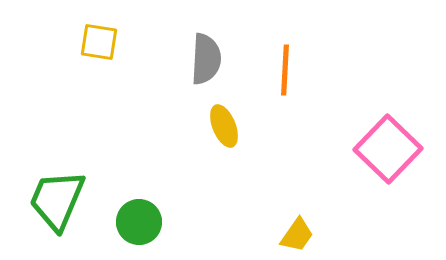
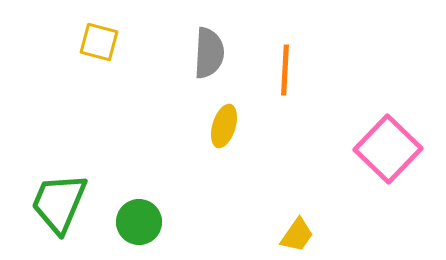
yellow square: rotated 6 degrees clockwise
gray semicircle: moved 3 px right, 6 px up
yellow ellipse: rotated 39 degrees clockwise
green trapezoid: moved 2 px right, 3 px down
